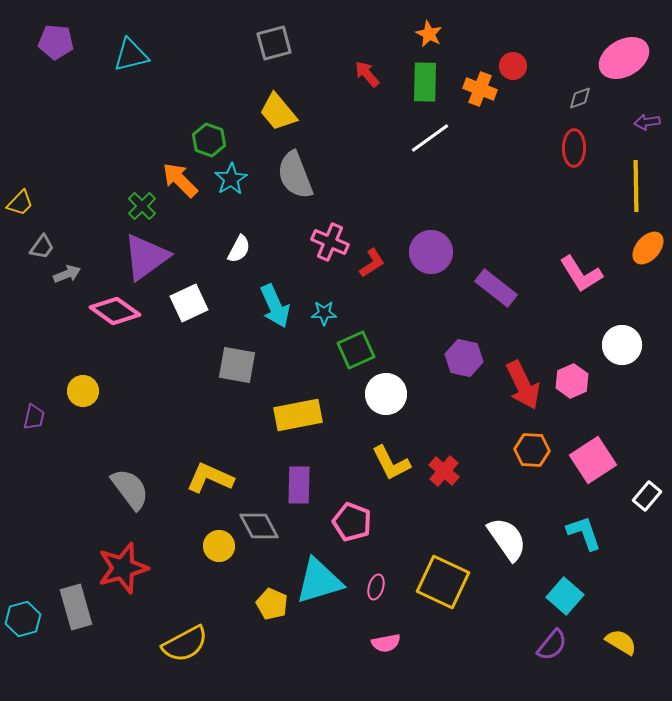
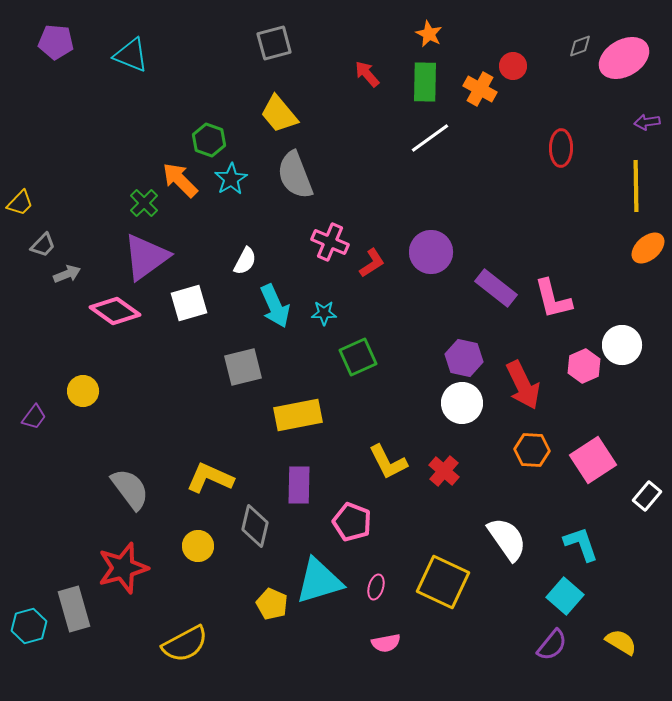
cyan triangle at (131, 55): rotated 36 degrees clockwise
orange cross at (480, 89): rotated 8 degrees clockwise
gray diamond at (580, 98): moved 52 px up
yellow trapezoid at (278, 112): moved 1 px right, 2 px down
red ellipse at (574, 148): moved 13 px left
green cross at (142, 206): moved 2 px right, 3 px up
gray trapezoid at (42, 247): moved 1 px right, 2 px up; rotated 8 degrees clockwise
orange ellipse at (648, 248): rotated 8 degrees clockwise
white semicircle at (239, 249): moved 6 px right, 12 px down
pink L-shape at (581, 274): moved 28 px left, 25 px down; rotated 18 degrees clockwise
white square at (189, 303): rotated 9 degrees clockwise
green square at (356, 350): moved 2 px right, 7 px down
gray square at (237, 365): moved 6 px right, 2 px down; rotated 24 degrees counterclockwise
pink hexagon at (572, 381): moved 12 px right, 15 px up
white circle at (386, 394): moved 76 px right, 9 px down
purple trapezoid at (34, 417): rotated 24 degrees clockwise
yellow L-shape at (391, 463): moved 3 px left, 1 px up
gray diamond at (259, 526): moved 4 px left; rotated 42 degrees clockwise
cyan L-shape at (584, 533): moved 3 px left, 11 px down
yellow circle at (219, 546): moved 21 px left
gray rectangle at (76, 607): moved 2 px left, 2 px down
cyan hexagon at (23, 619): moved 6 px right, 7 px down
